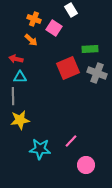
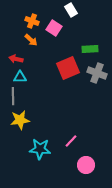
orange cross: moved 2 px left, 2 px down
